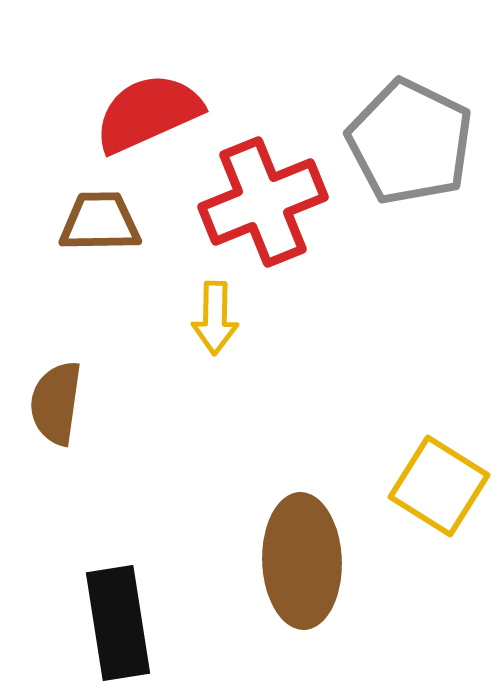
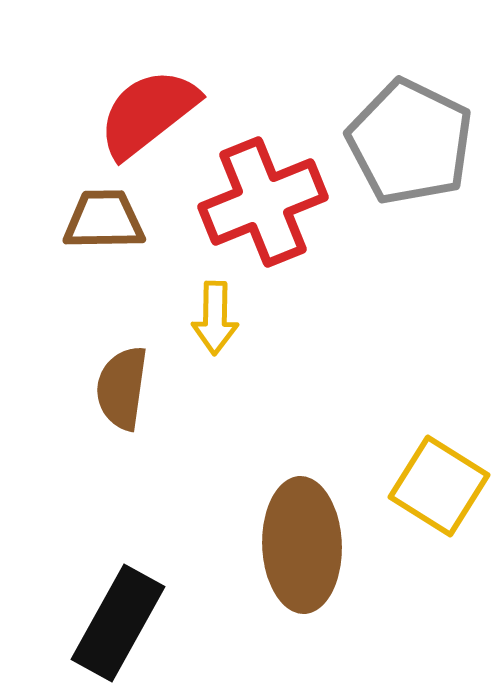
red semicircle: rotated 14 degrees counterclockwise
brown trapezoid: moved 4 px right, 2 px up
brown semicircle: moved 66 px right, 15 px up
brown ellipse: moved 16 px up
black rectangle: rotated 38 degrees clockwise
